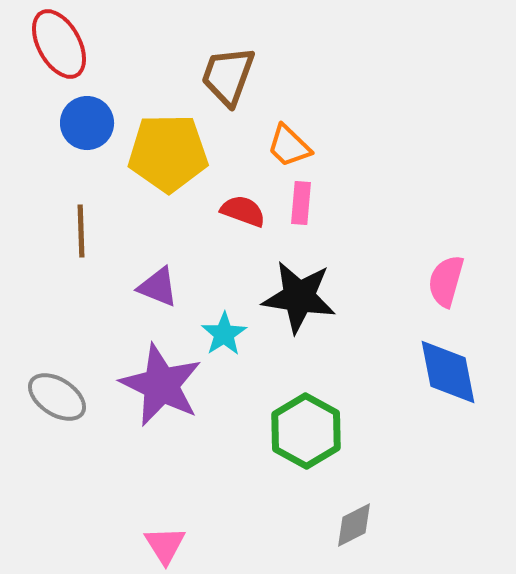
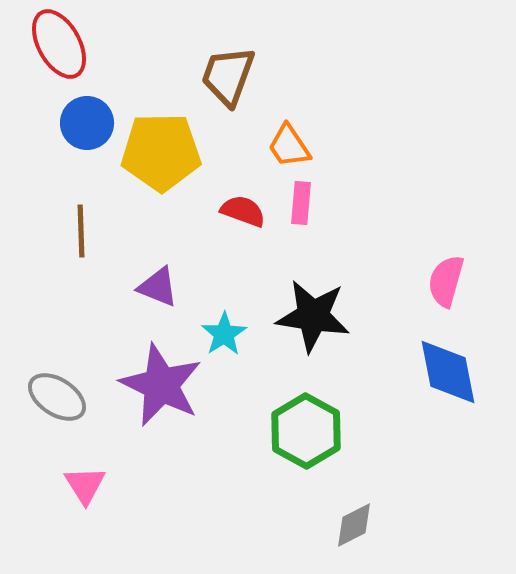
orange trapezoid: rotated 12 degrees clockwise
yellow pentagon: moved 7 px left, 1 px up
black star: moved 14 px right, 19 px down
pink triangle: moved 80 px left, 60 px up
